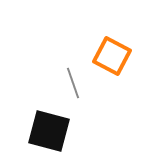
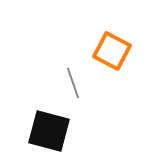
orange square: moved 5 px up
